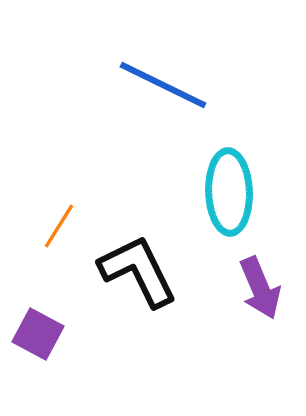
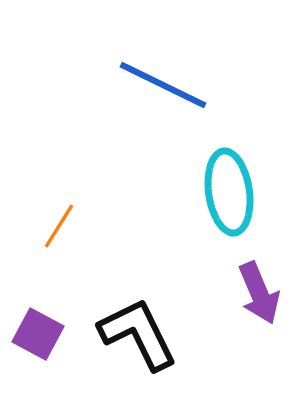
cyan ellipse: rotated 6 degrees counterclockwise
black L-shape: moved 63 px down
purple arrow: moved 1 px left, 5 px down
